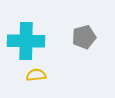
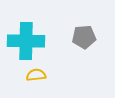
gray pentagon: rotated 10 degrees clockwise
